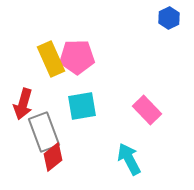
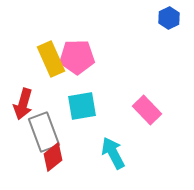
cyan arrow: moved 16 px left, 6 px up
